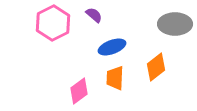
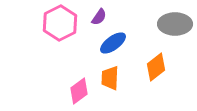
purple semicircle: moved 5 px right, 2 px down; rotated 84 degrees clockwise
pink hexagon: moved 7 px right
blue ellipse: moved 1 px right, 4 px up; rotated 16 degrees counterclockwise
orange trapezoid: moved 5 px left
